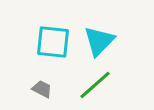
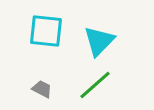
cyan square: moved 7 px left, 11 px up
